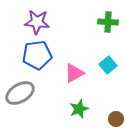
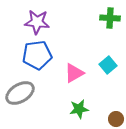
green cross: moved 2 px right, 4 px up
green star: rotated 12 degrees clockwise
